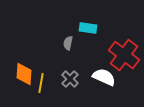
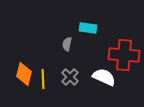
gray semicircle: moved 1 px left, 1 px down
red cross: rotated 32 degrees counterclockwise
orange diamond: rotated 10 degrees clockwise
gray cross: moved 2 px up
yellow line: moved 2 px right, 4 px up; rotated 12 degrees counterclockwise
